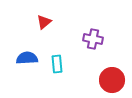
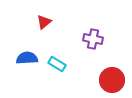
cyan rectangle: rotated 54 degrees counterclockwise
